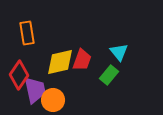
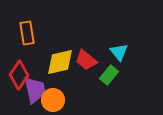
red trapezoid: moved 4 px right; rotated 110 degrees clockwise
